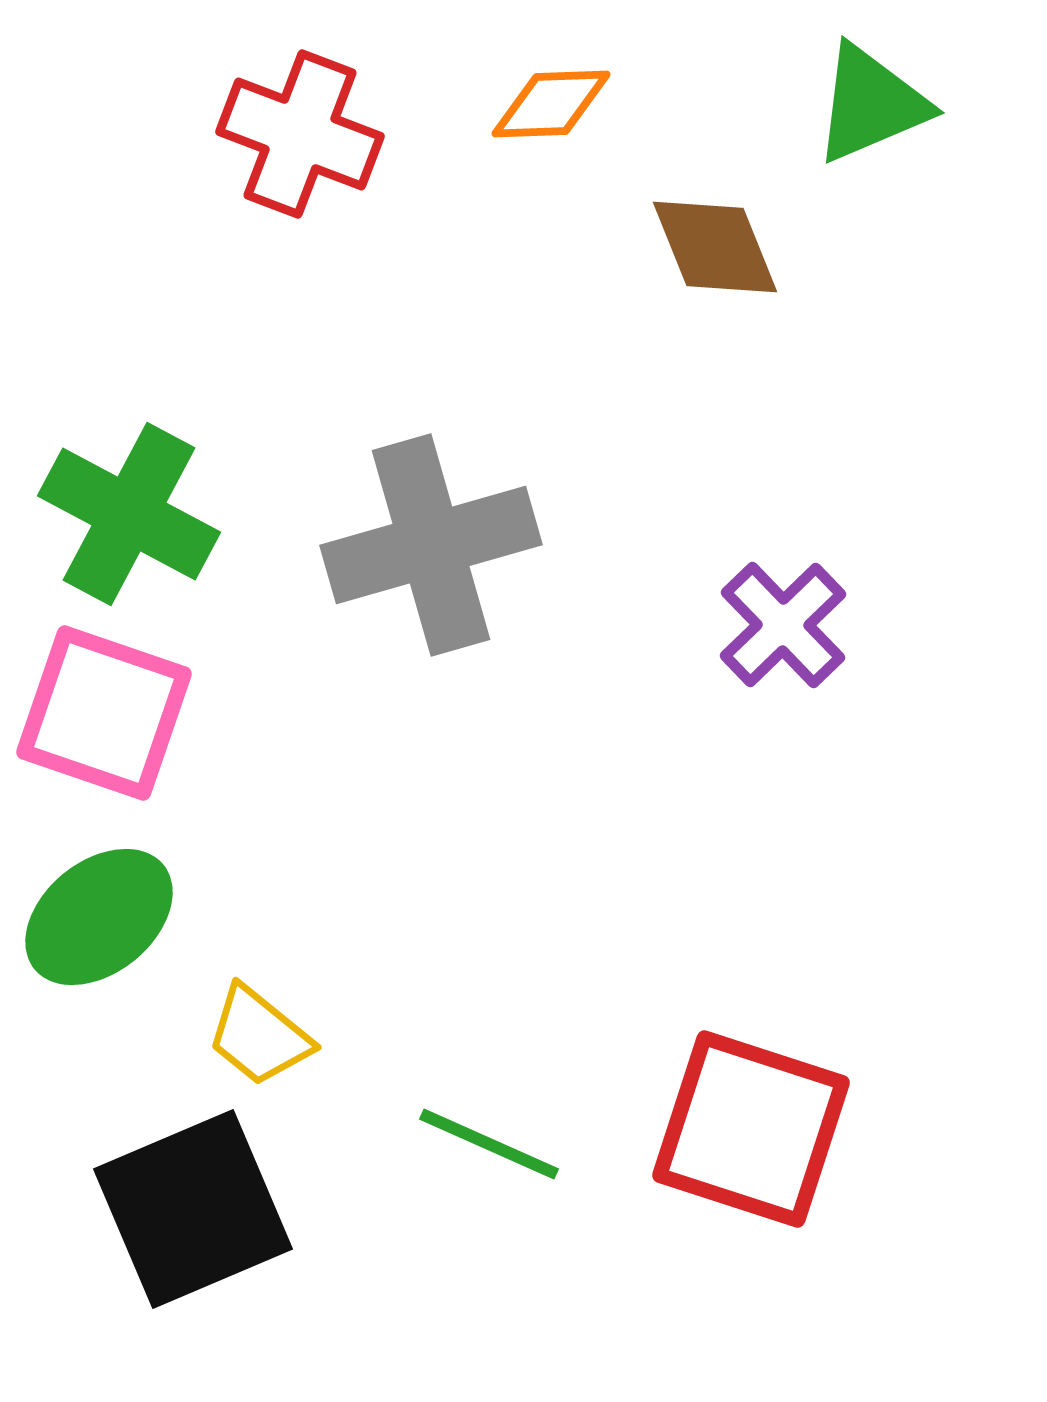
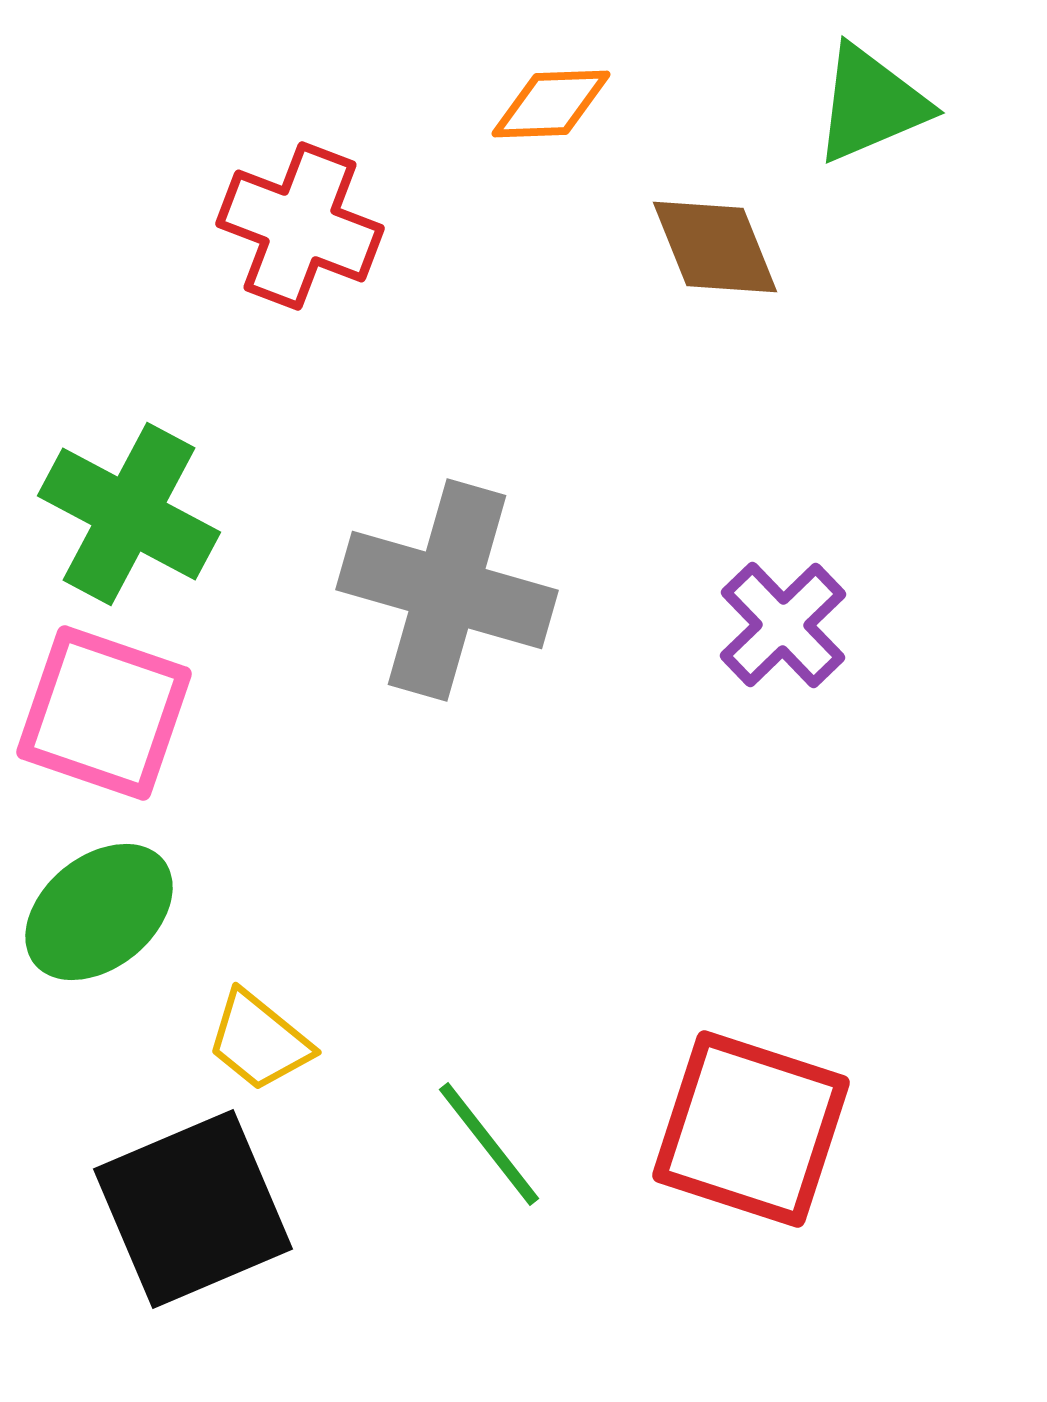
red cross: moved 92 px down
gray cross: moved 16 px right, 45 px down; rotated 32 degrees clockwise
green ellipse: moved 5 px up
yellow trapezoid: moved 5 px down
green line: rotated 28 degrees clockwise
